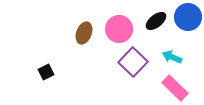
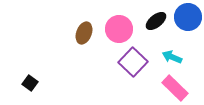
black square: moved 16 px left, 11 px down; rotated 28 degrees counterclockwise
